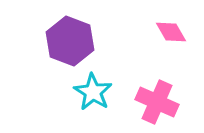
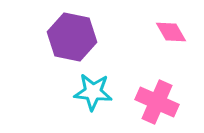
purple hexagon: moved 2 px right, 4 px up; rotated 9 degrees counterclockwise
cyan star: rotated 27 degrees counterclockwise
